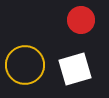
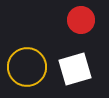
yellow circle: moved 2 px right, 2 px down
